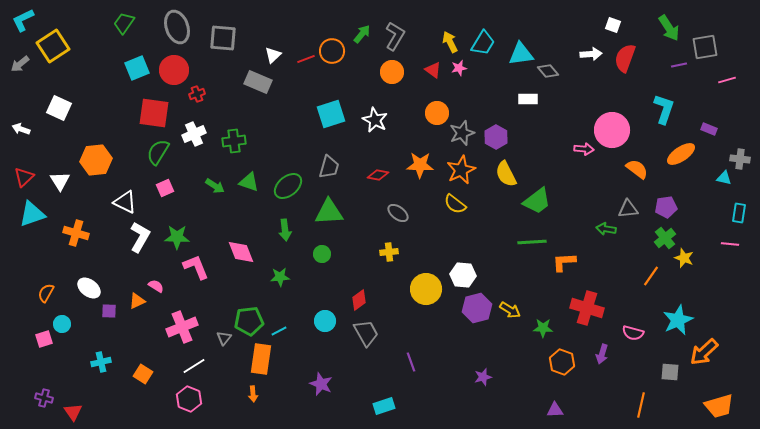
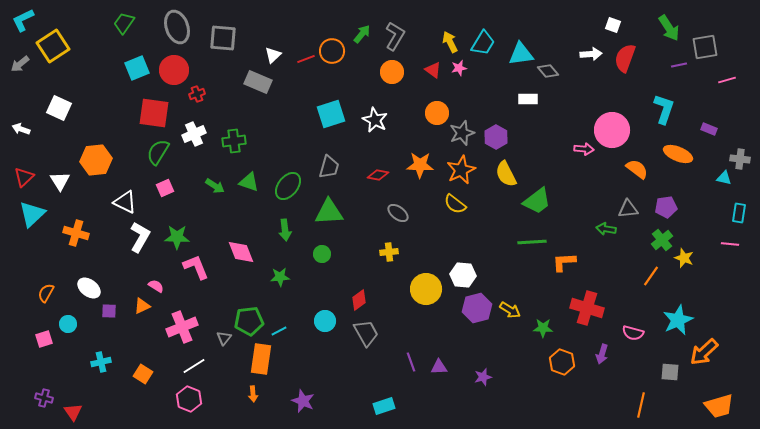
orange ellipse at (681, 154): moved 3 px left; rotated 56 degrees clockwise
green ellipse at (288, 186): rotated 12 degrees counterclockwise
cyan triangle at (32, 214): rotated 24 degrees counterclockwise
green cross at (665, 238): moved 3 px left, 2 px down
orange triangle at (137, 301): moved 5 px right, 5 px down
cyan circle at (62, 324): moved 6 px right
purple star at (321, 384): moved 18 px left, 17 px down
purple triangle at (555, 410): moved 116 px left, 43 px up
